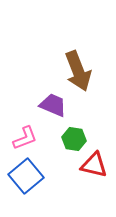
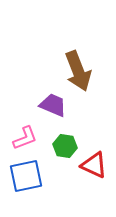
green hexagon: moved 9 px left, 7 px down
red triangle: rotated 12 degrees clockwise
blue square: rotated 28 degrees clockwise
